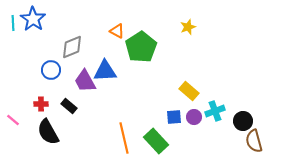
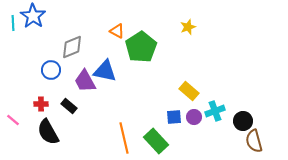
blue star: moved 3 px up
blue triangle: rotated 15 degrees clockwise
